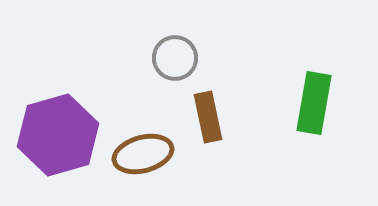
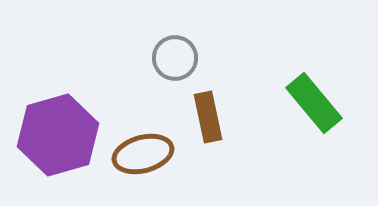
green rectangle: rotated 50 degrees counterclockwise
